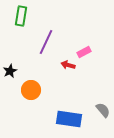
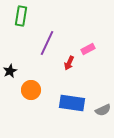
purple line: moved 1 px right, 1 px down
pink rectangle: moved 4 px right, 3 px up
red arrow: moved 1 px right, 2 px up; rotated 80 degrees counterclockwise
gray semicircle: rotated 105 degrees clockwise
blue rectangle: moved 3 px right, 16 px up
